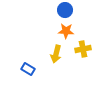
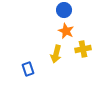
blue circle: moved 1 px left
orange star: rotated 21 degrees clockwise
blue rectangle: rotated 40 degrees clockwise
